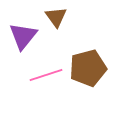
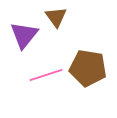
purple triangle: moved 1 px right, 1 px up
brown pentagon: rotated 24 degrees clockwise
